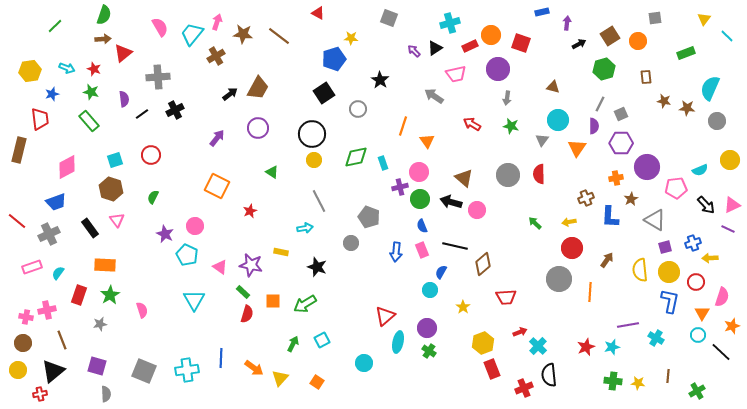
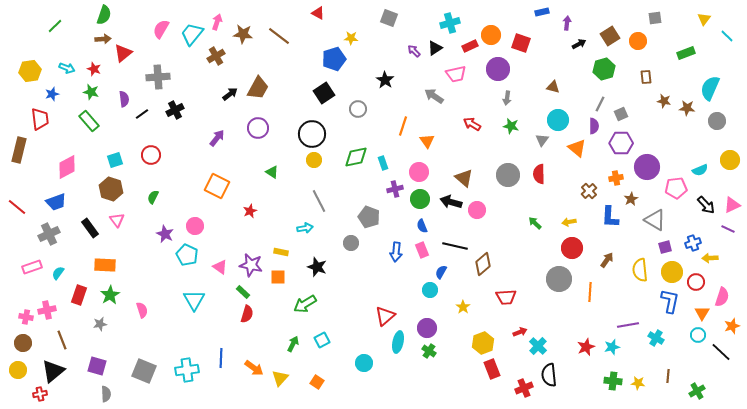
pink semicircle at (160, 27): moved 1 px right, 2 px down; rotated 120 degrees counterclockwise
black star at (380, 80): moved 5 px right
orange triangle at (577, 148): rotated 24 degrees counterclockwise
purple cross at (400, 187): moved 5 px left, 2 px down
brown cross at (586, 198): moved 3 px right, 7 px up; rotated 21 degrees counterclockwise
red line at (17, 221): moved 14 px up
yellow circle at (669, 272): moved 3 px right
orange square at (273, 301): moved 5 px right, 24 px up
